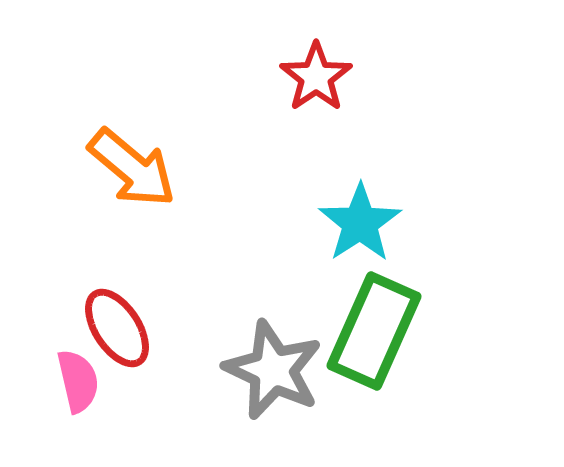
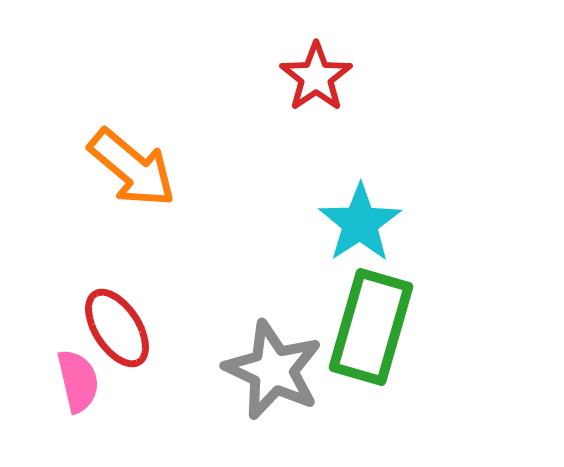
green rectangle: moved 3 px left, 4 px up; rotated 8 degrees counterclockwise
